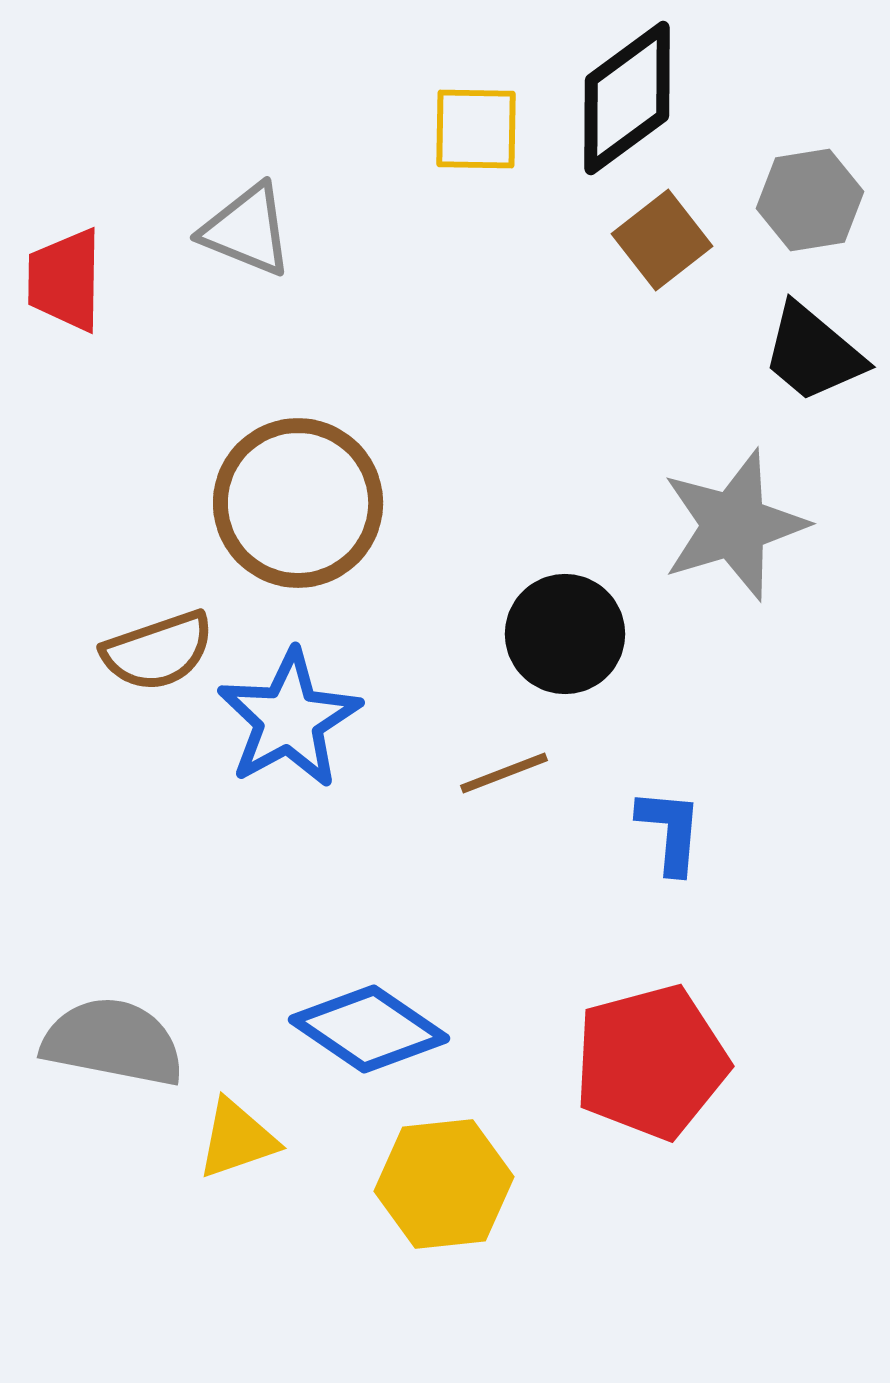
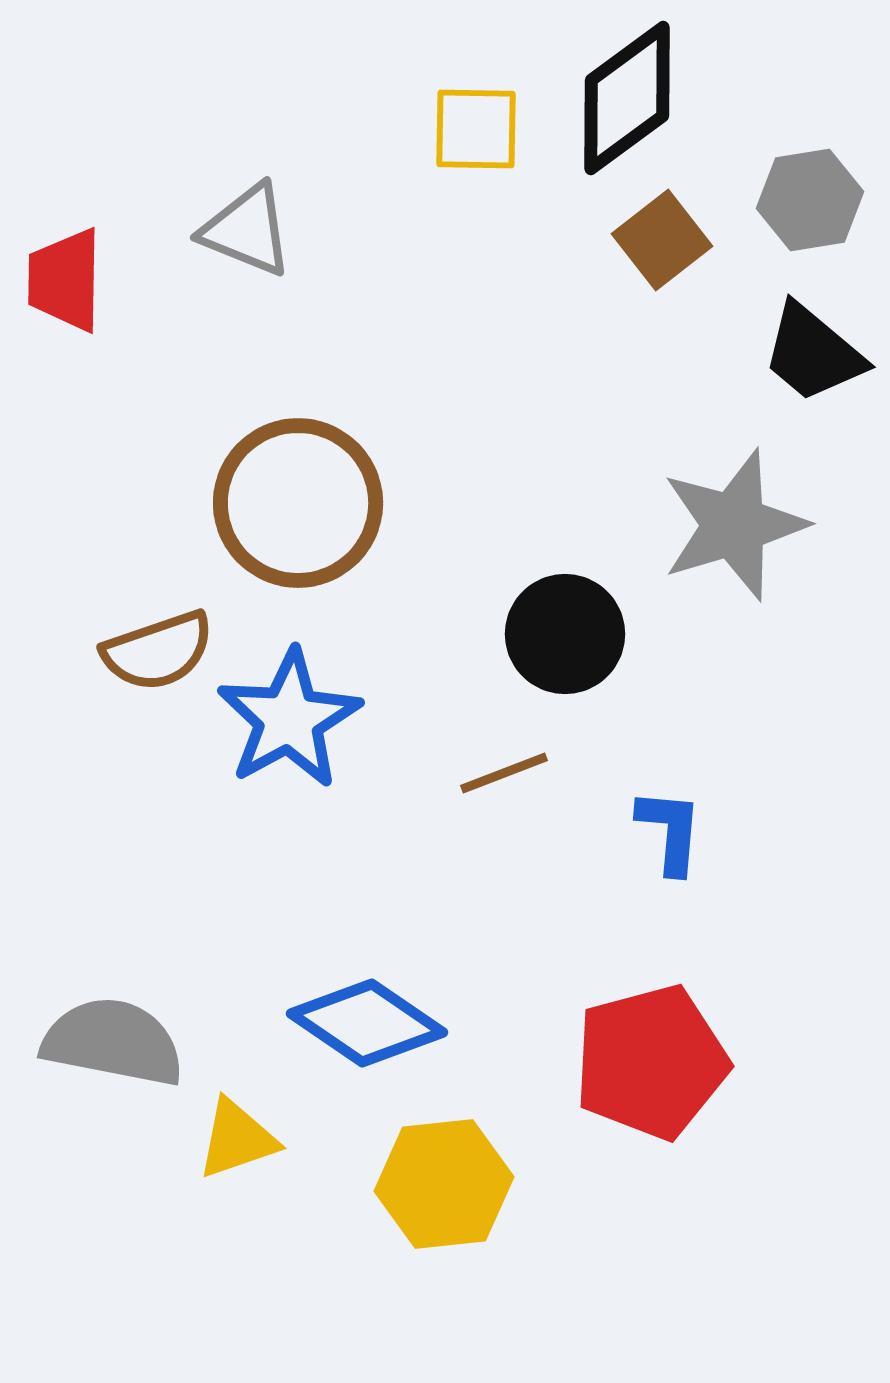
blue diamond: moved 2 px left, 6 px up
